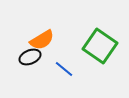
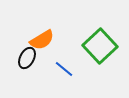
green square: rotated 12 degrees clockwise
black ellipse: moved 3 px left, 1 px down; rotated 40 degrees counterclockwise
